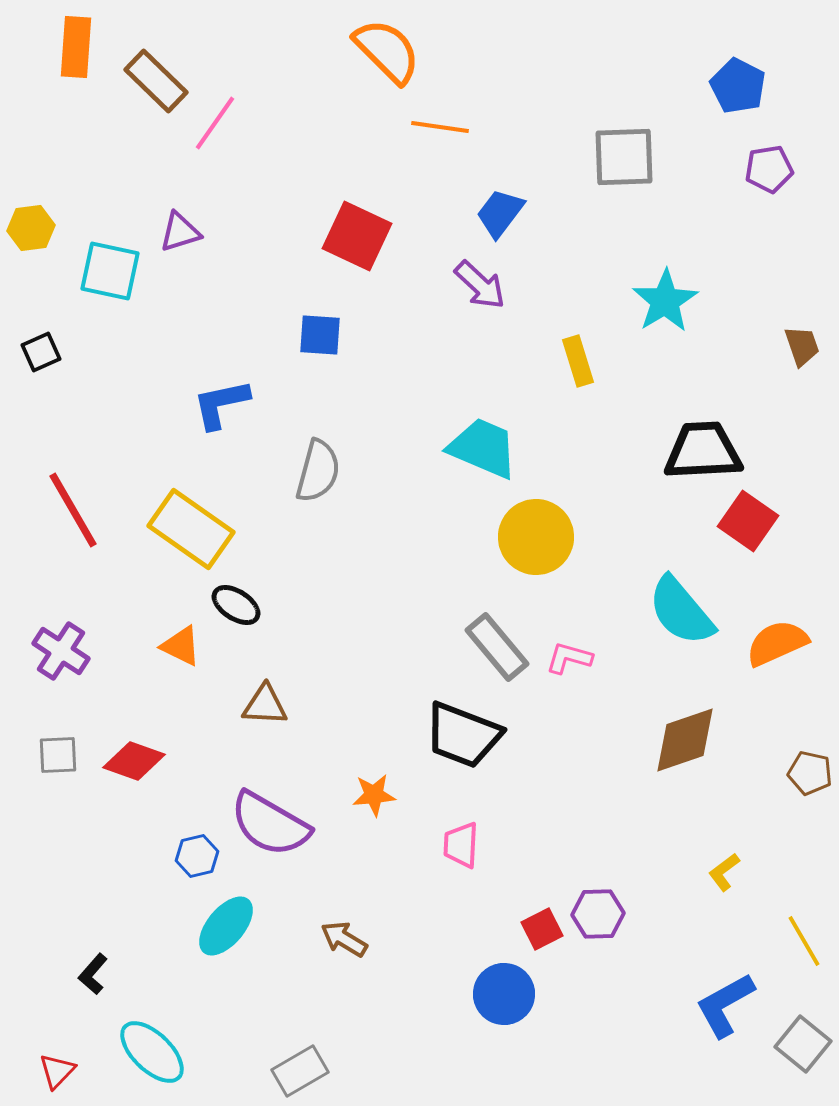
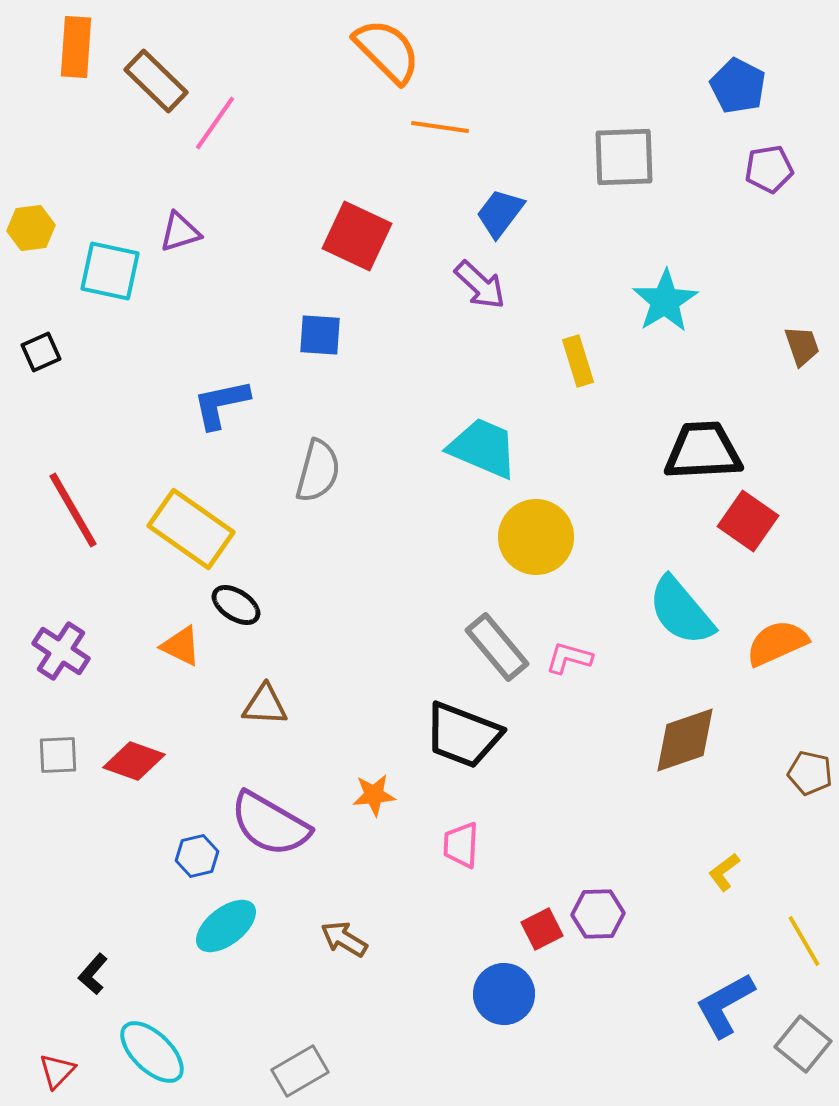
cyan ellipse at (226, 926): rotated 12 degrees clockwise
